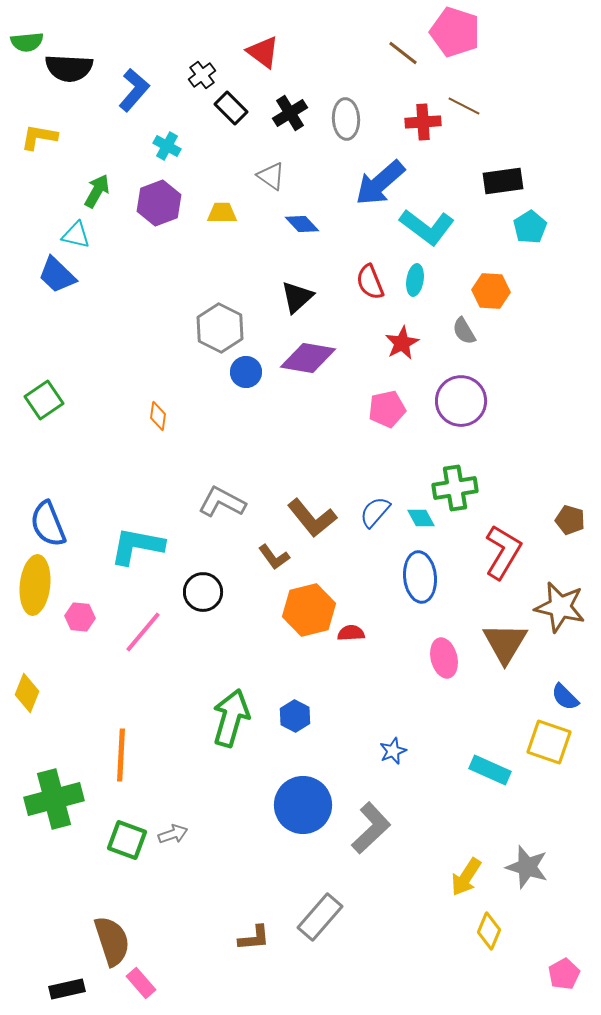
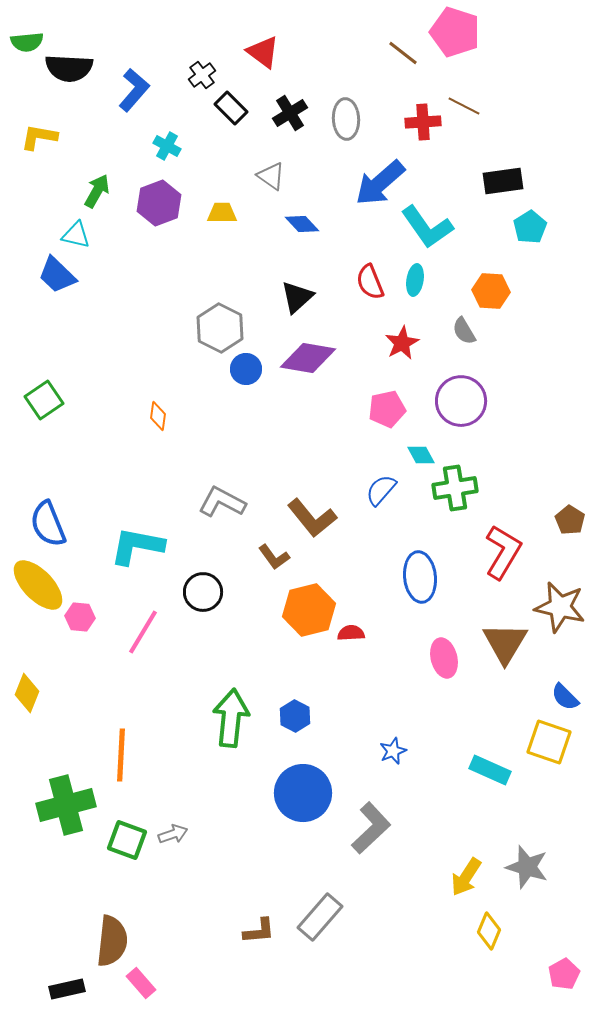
cyan L-shape at (427, 227): rotated 18 degrees clockwise
blue circle at (246, 372): moved 3 px up
blue semicircle at (375, 512): moved 6 px right, 22 px up
cyan diamond at (421, 518): moved 63 px up
brown pentagon at (570, 520): rotated 16 degrees clockwise
yellow ellipse at (35, 585): moved 3 px right; rotated 50 degrees counterclockwise
pink line at (143, 632): rotated 9 degrees counterclockwise
green arrow at (231, 718): rotated 10 degrees counterclockwise
green cross at (54, 799): moved 12 px right, 6 px down
blue circle at (303, 805): moved 12 px up
brown L-shape at (254, 938): moved 5 px right, 7 px up
brown semicircle at (112, 941): rotated 24 degrees clockwise
